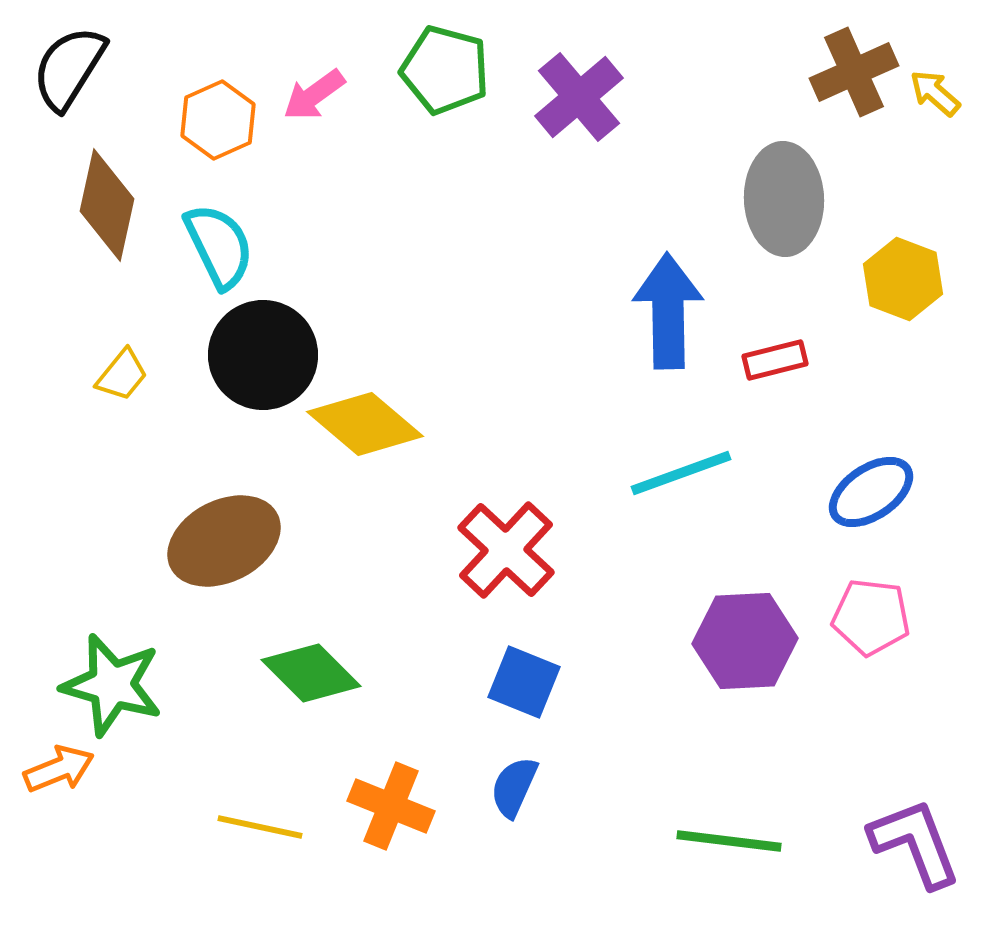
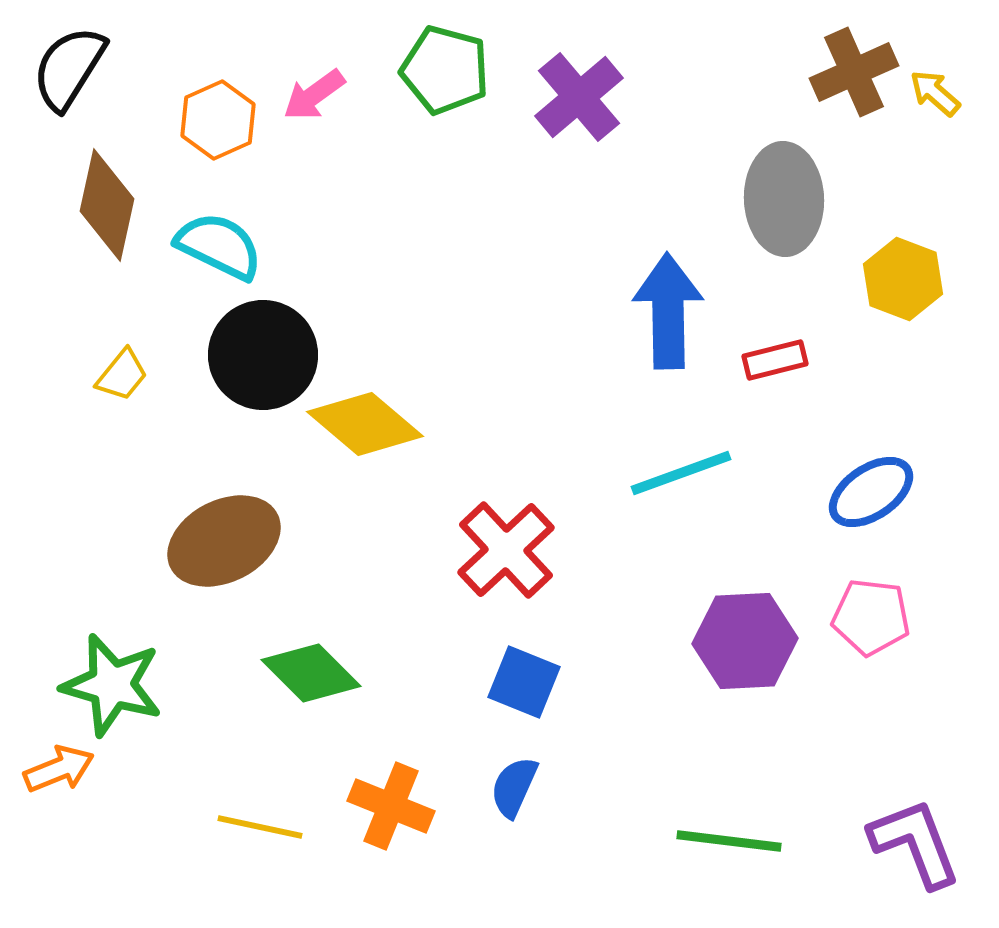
cyan semicircle: rotated 38 degrees counterclockwise
red cross: rotated 4 degrees clockwise
